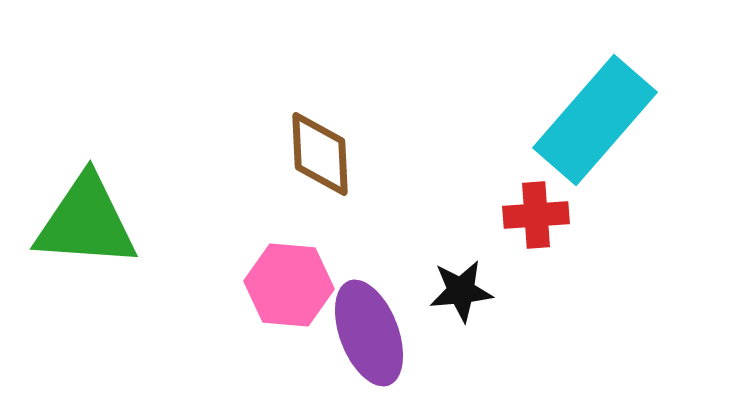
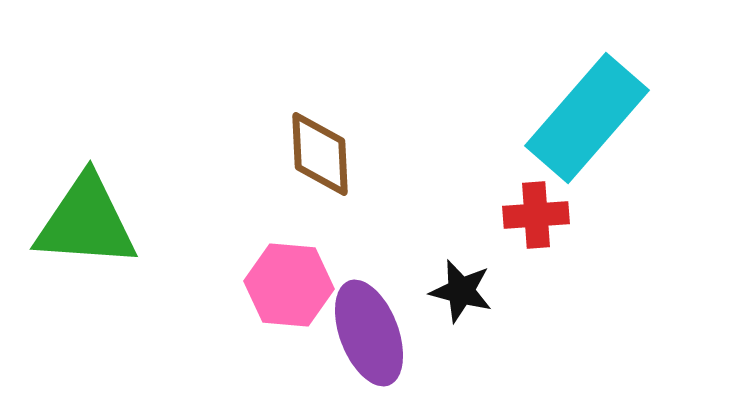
cyan rectangle: moved 8 px left, 2 px up
black star: rotated 20 degrees clockwise
